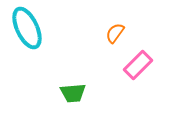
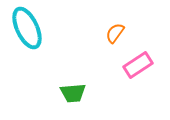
pink rectangle: rotated 12 degrees clockwise
